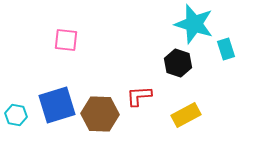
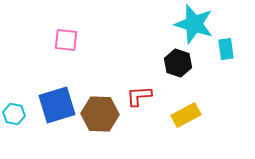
cyan rectangle: rotated 10 degrees clockwise
cyan hexagon: moved 2 px left, 1 px up
